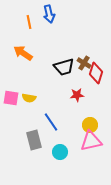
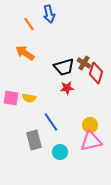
orange line: moved 2 px down; rotated 24 degrees counterclockwise
orange arrow: moved 2 px right
red star: moved 10 px left, 7 px up
